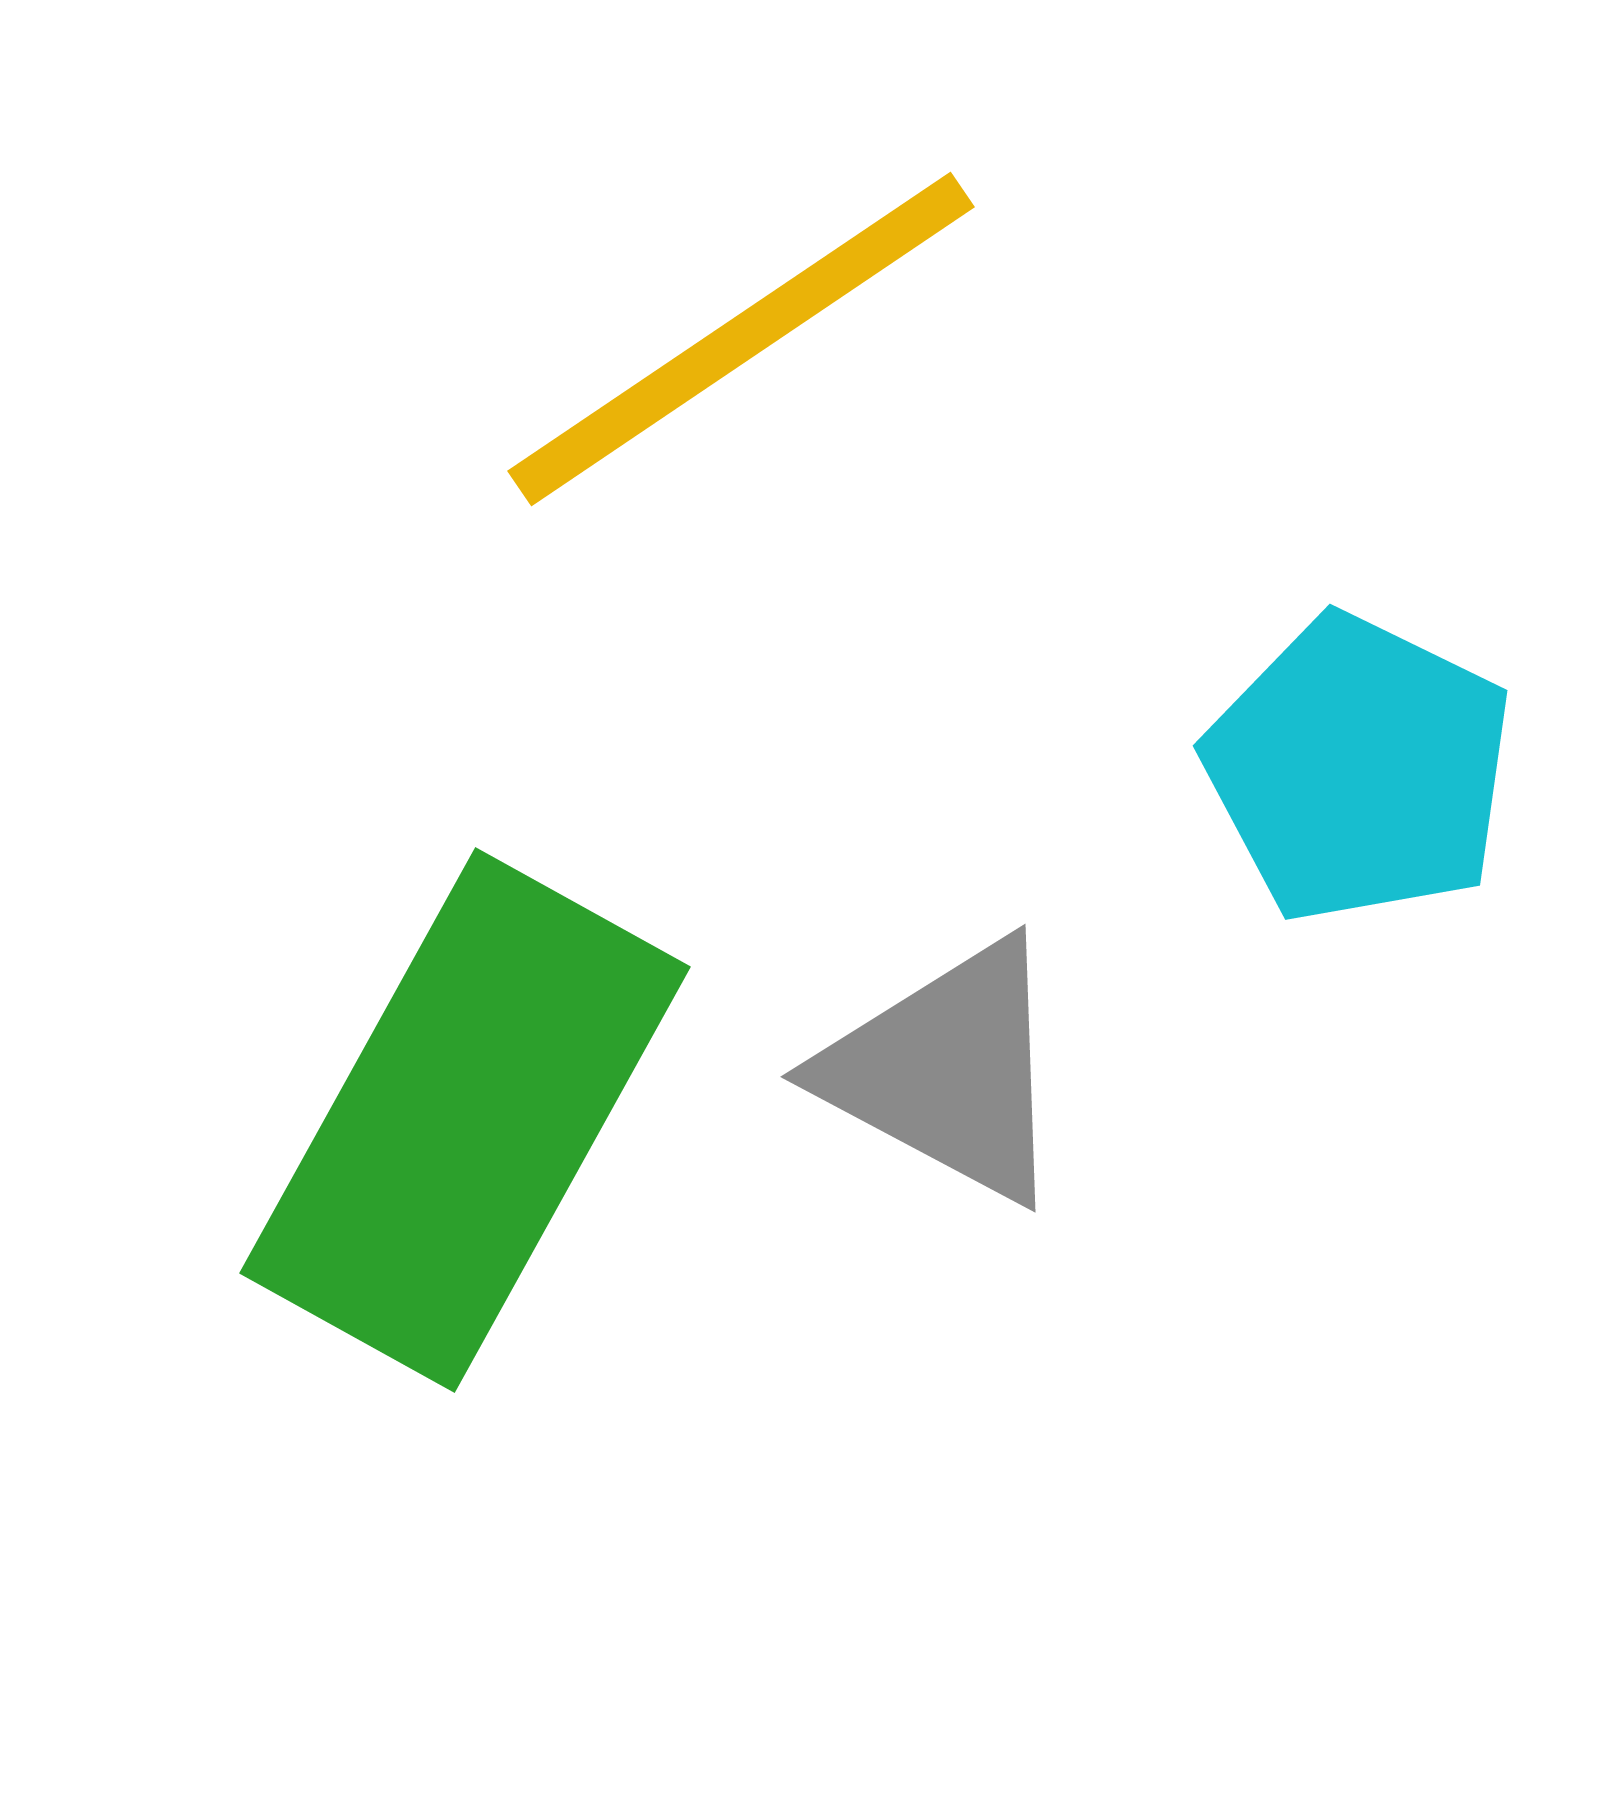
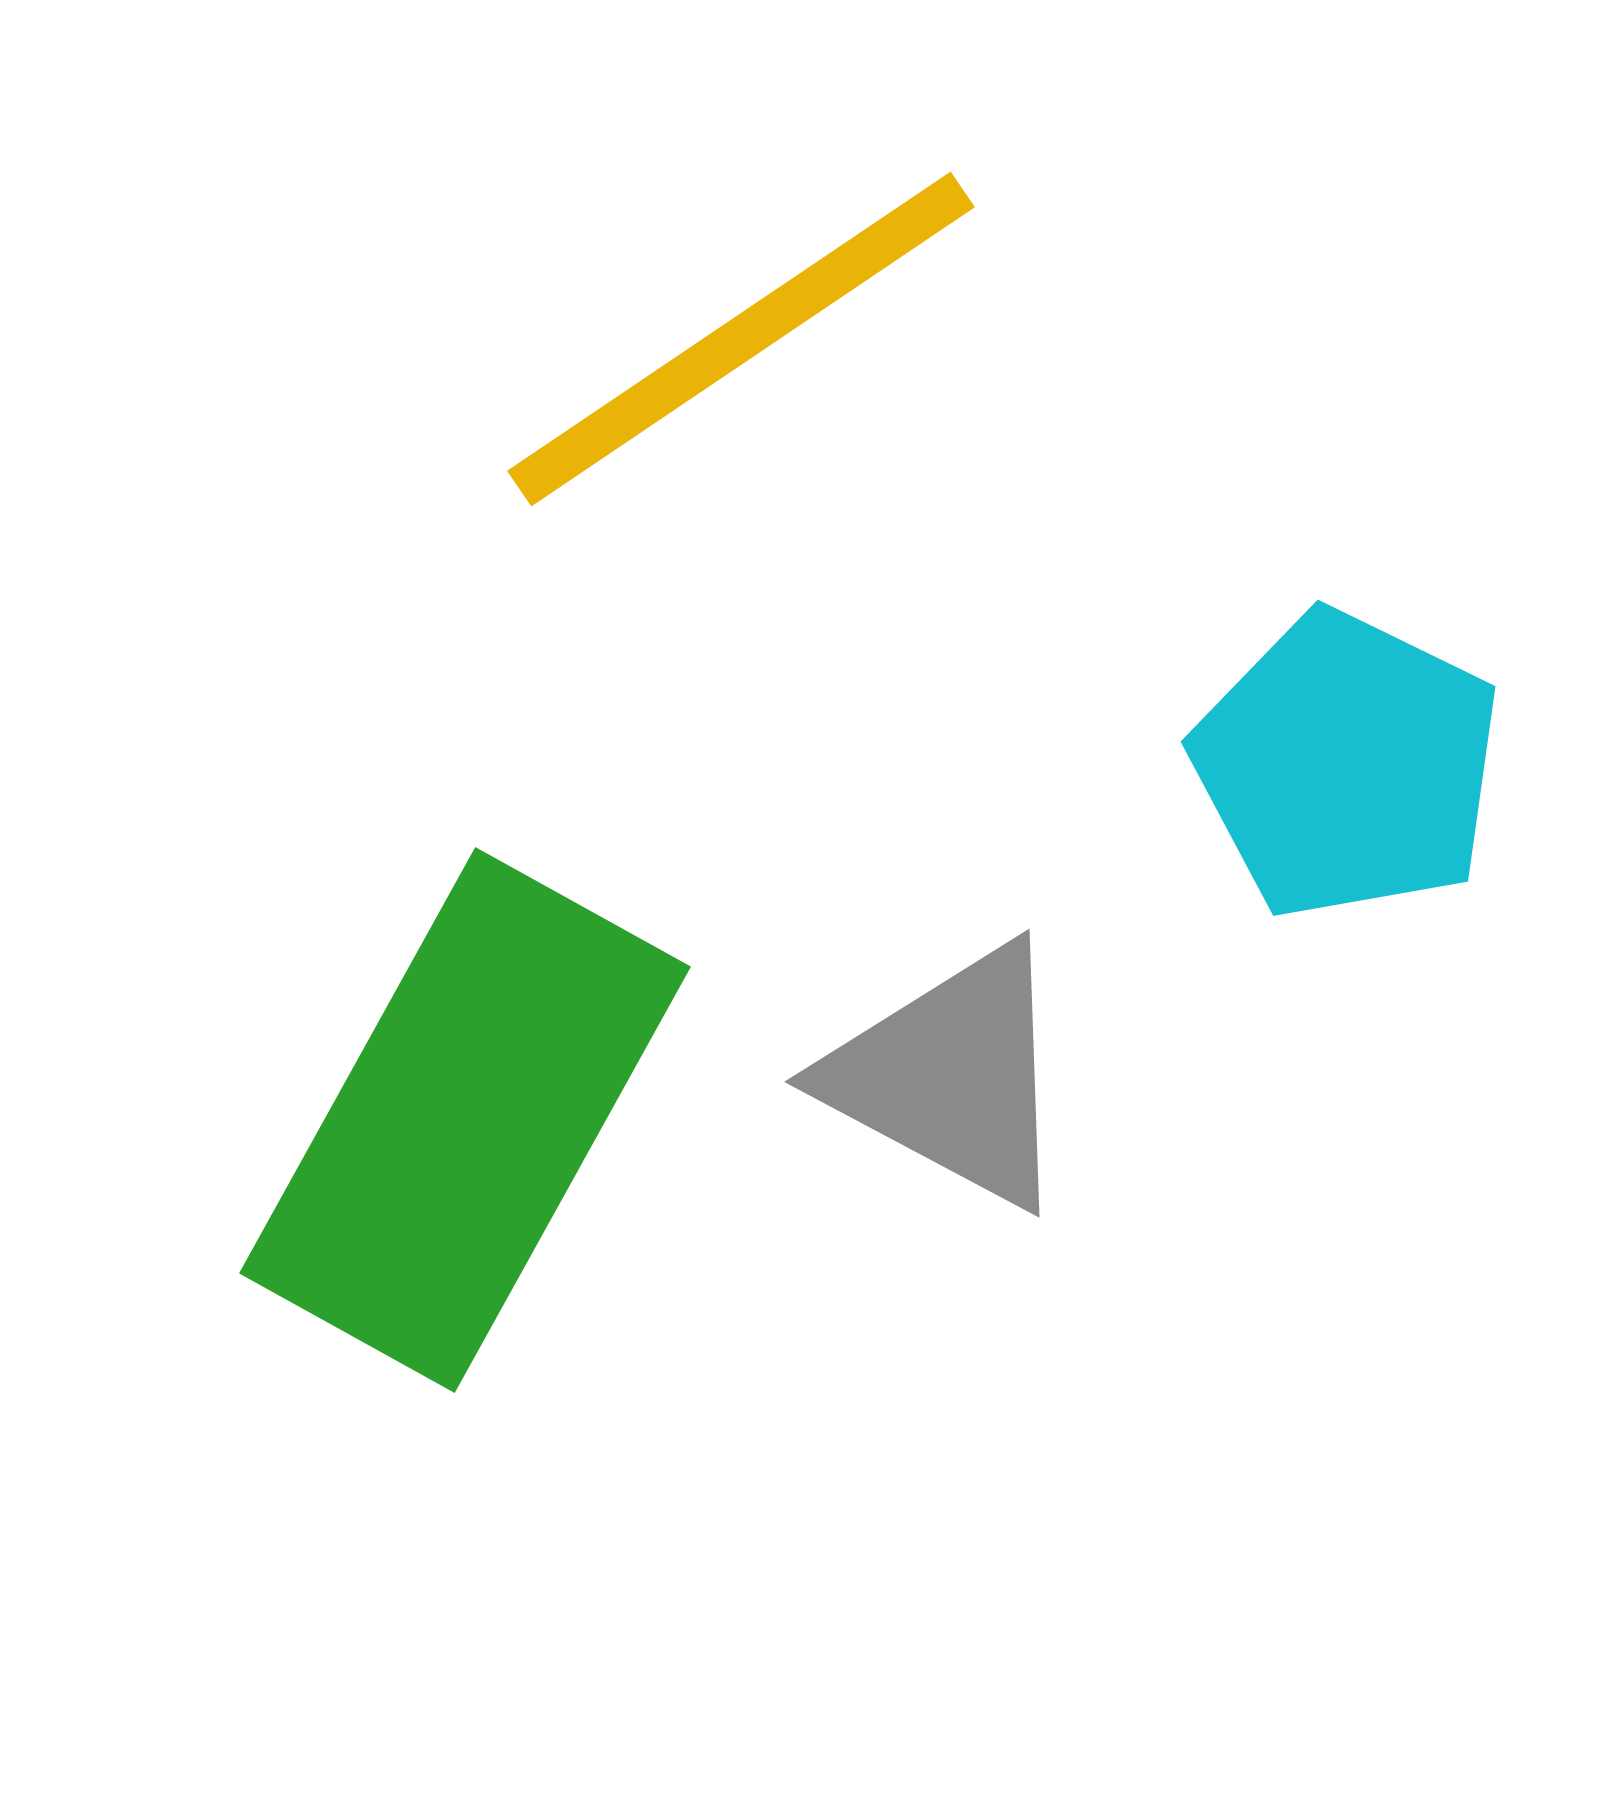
cyan pentagon: moved 12 px left, 4 px up
gray triangle: moved 4 px right, 5 px down
